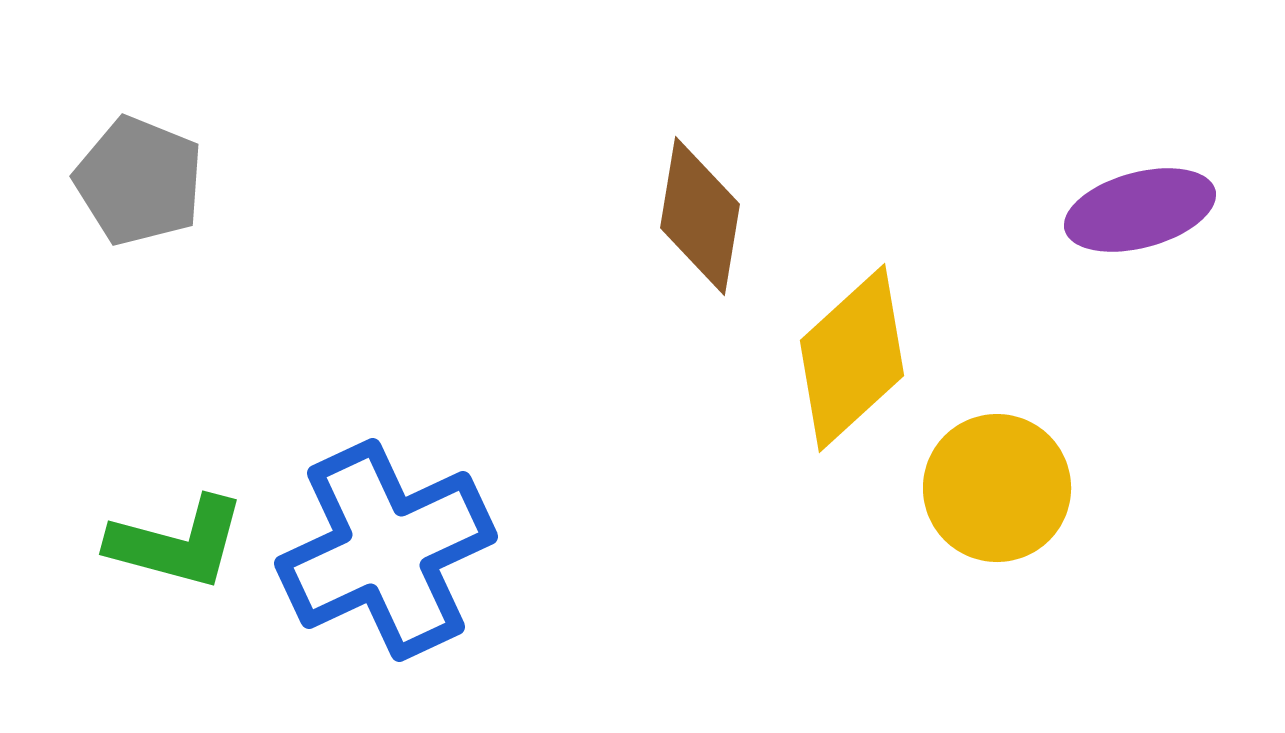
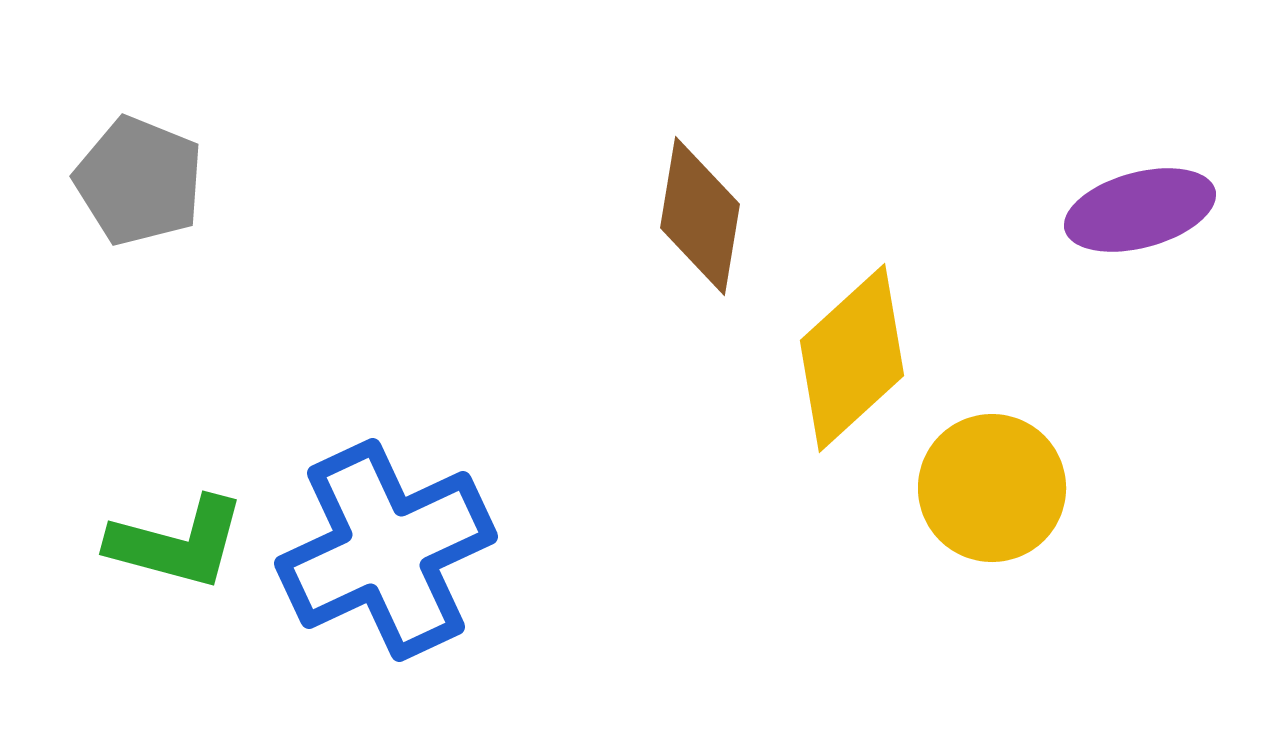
yellow circle: moved 5 px left
